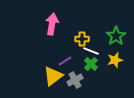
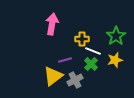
white line: moved 2 px right
purple line: moved 1 px up; rotated 16 degrees clockwise
